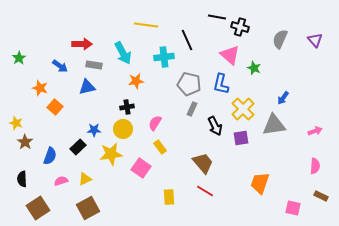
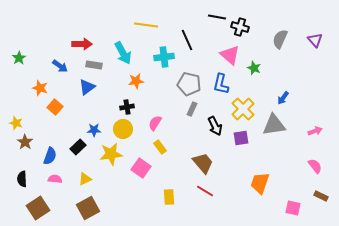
blue triangle at (87, 87): rotated 24 degrees counterclockwise
pink semicircle at (315, 166): rotated 42 degrees counterclockwise
pink semicircle at (61, 181): moved 6 px left, 2 px up; rotated 24 degrees clockwise
